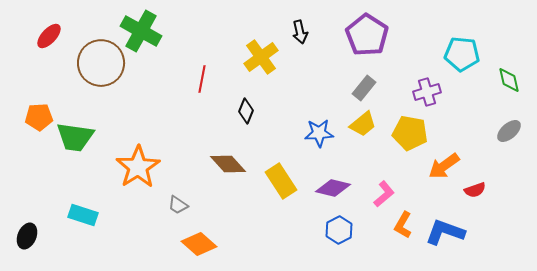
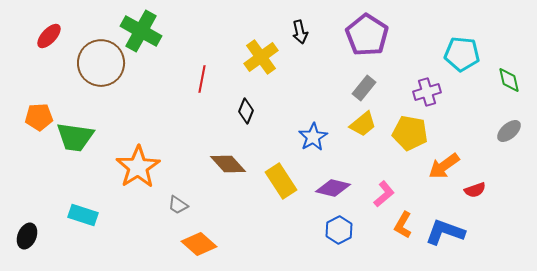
blue star: moved 6 px left, 4 px down; rotated 28 degrees counterclockwise
